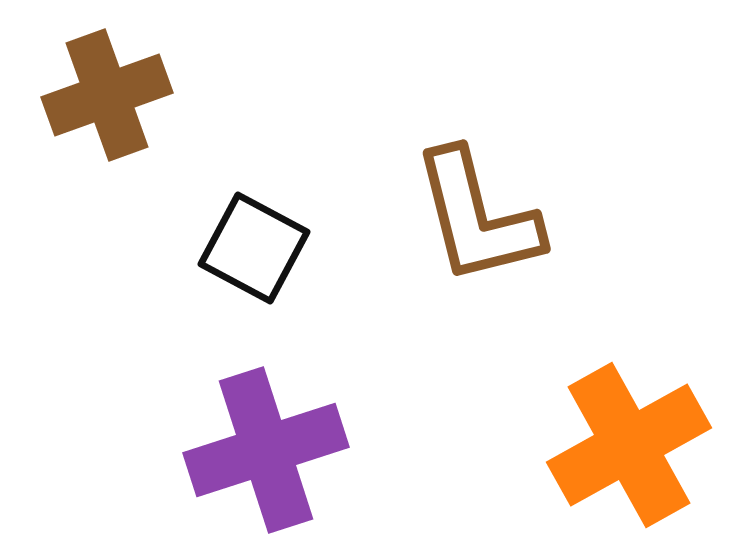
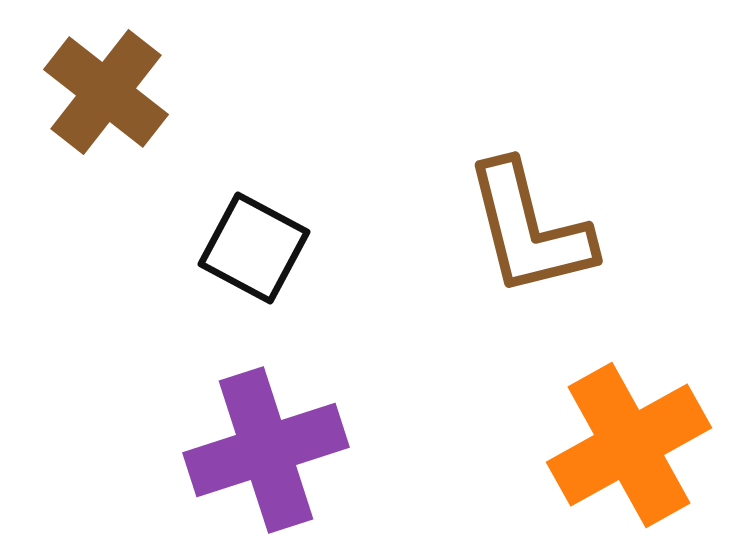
brown cross: moved 1 px left, 3 px up; rotated 32 degrees counterclockwise
brown L-shape: moved 52 px right, 12 px down
